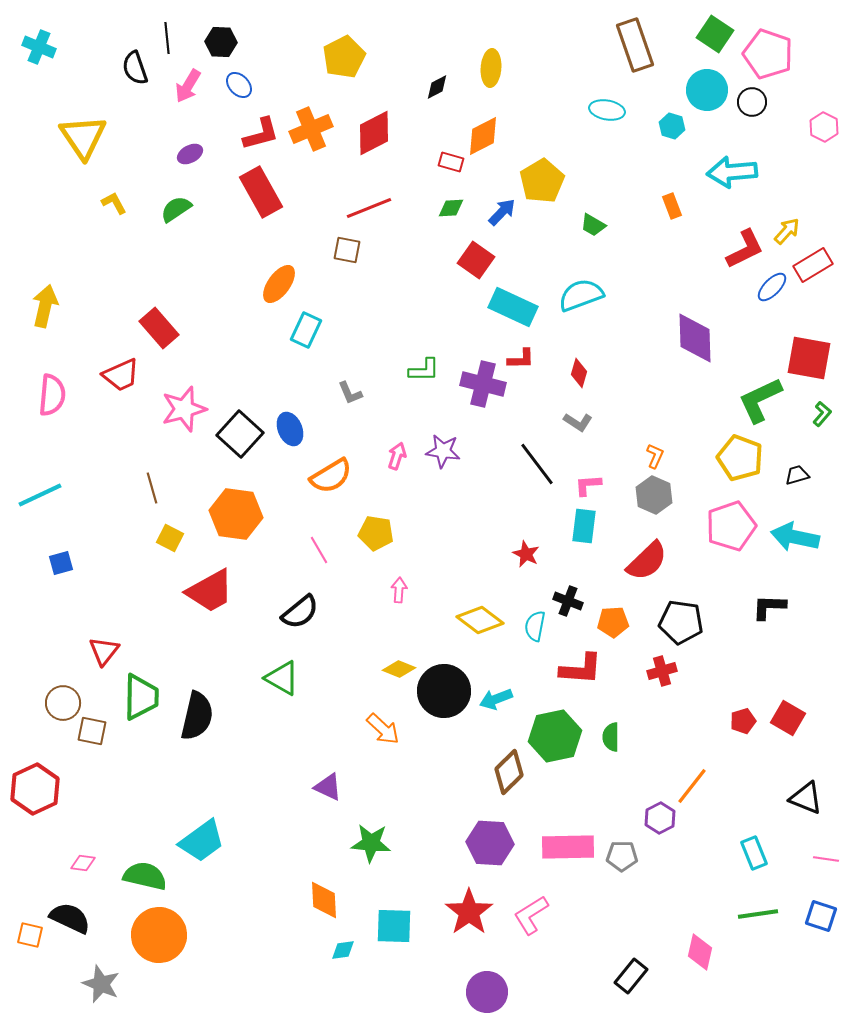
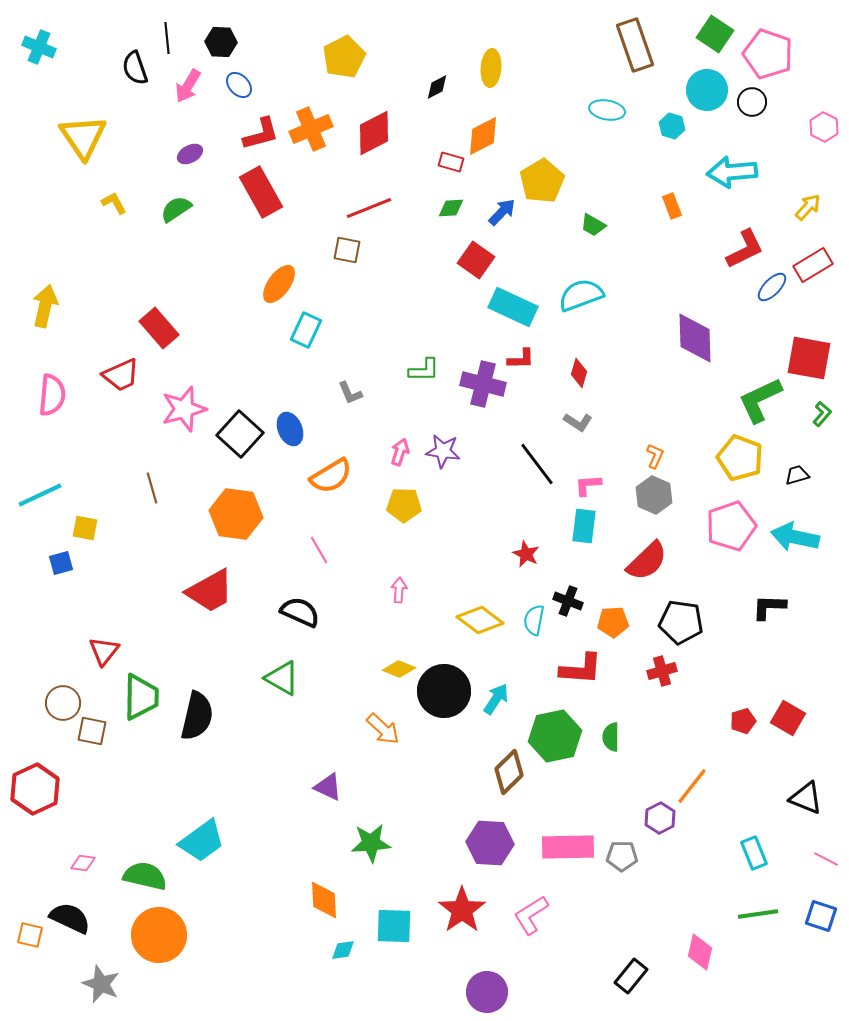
yellow arrow at (787, 231): moved 21 px right, 24 px up
pink arrow at (397, 456): moved 3 px right, 4 px up
yellow pentagon at (376, 533): moved 28 px right, 28 px up; rotated 8 degrees counterclockwise
yellow square at (170, 538): moved 85 px left, 10 px up; rotated 16 degrees counterclockwise
black semicircle at (300, 612): rotated 117 degrees counterclockwise
cyan semicircle at (535, 626): moved 1 px left, 6 px up
cyan arrow at (496, 699): rotated 144 degrees clockwise
green star at (371, 843): rotated 9 degrees counterclockwise
pink line at (826, 859): rotated 20 degrees clockwise
red star at (469, 912): moved 7 px left, 2 px up
